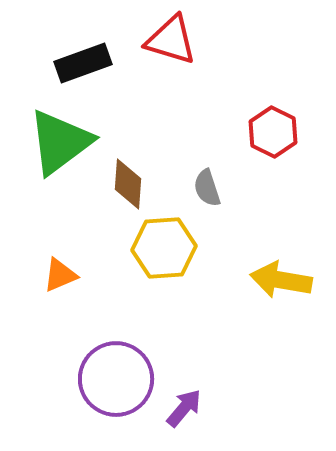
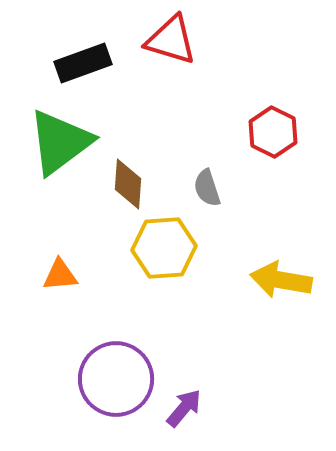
orange triangle: rotated 18 degrees clockwise
